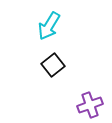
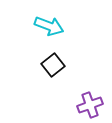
cyan arrow: rotated 100 degrees counterclockwise
